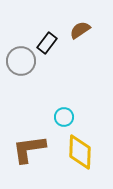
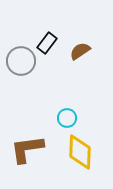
brown semicircle: moved 21 px down
cyan circle: moved 3 px right, 1 px down
brown L-shape: moved 2 px left
